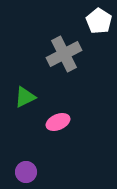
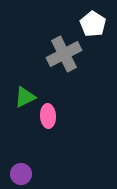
white pentagon: moved 6 px left, 3 px down
pink ellipse: moved 10 px left, 6 px up; rotated 70 degrees counterclockwise
purple circle: moved 5 px left, 2 px down
